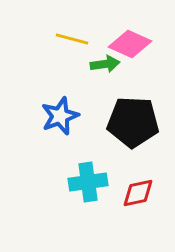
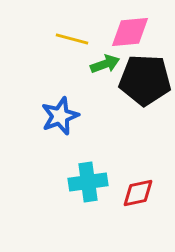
pink diamond: moved 12 px up; rotated 30 degrees counterclockwise
green arrow: rotated 12 degrees counterclockwise
black pentagon: moved 12 px right, 42 px up
